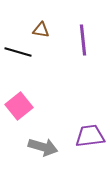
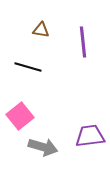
purple line: moved 2 px down
black line: moved 10 px right, 15 px down
pink square: moved 1 px right, 10 px down
